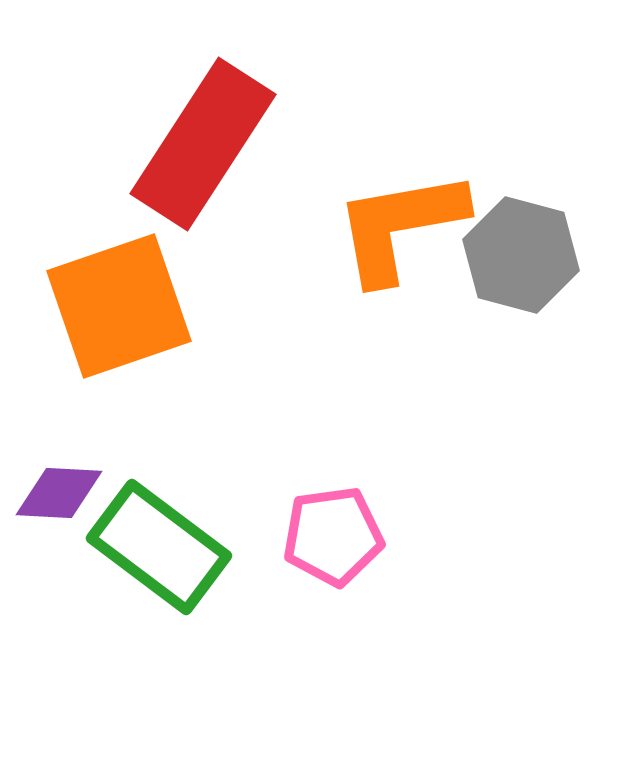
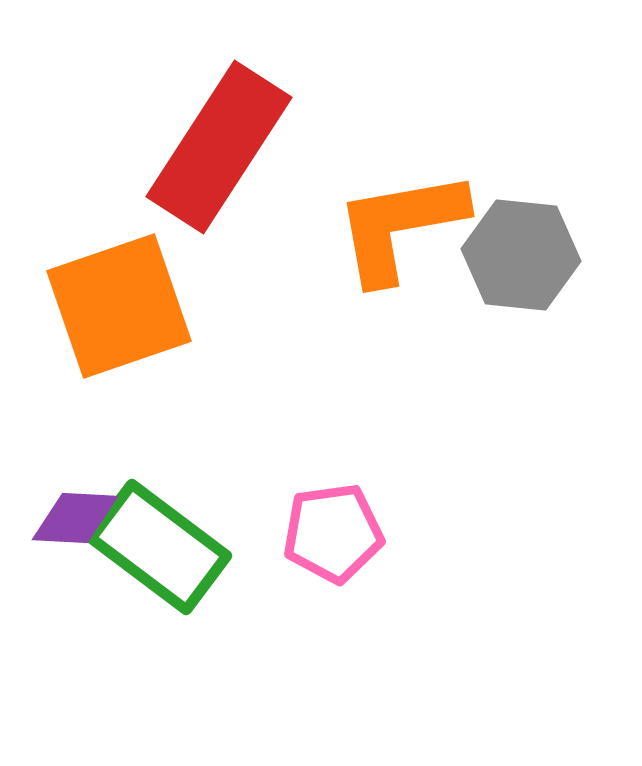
red rectangle: moved 16 px right, 3 px down
gray hexagon: rotated 9 degrees counterclockwise
purple diamond: moved 16 px right, 25 px down
pink pentagon: moved 3 px up
